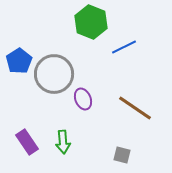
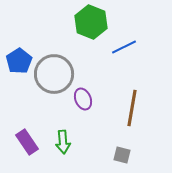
brown line: moved 3 px left; rotated 66 degrees clockwise
